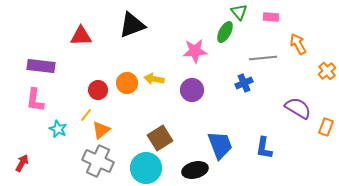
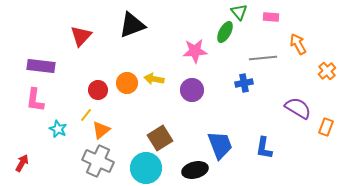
red triangle: rotated 45 degrees counterclockwise
blue cross: rotated 12 degrees clockwise
